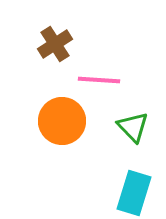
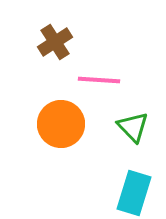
brown cross: moved 2 px up
orange circle: moved 1 px left, 3 px down
